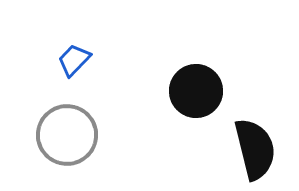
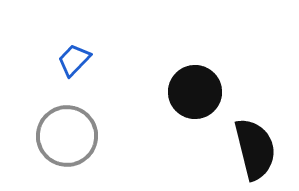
black circle: moved 1 px left, 1 px down
gray circle: moved 1 px down
